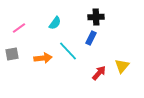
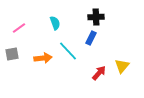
cyan semicircle: rotated 56 degrees counterclockwise
